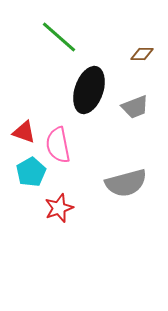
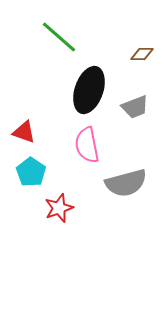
pink semicircle: moved 29 px right
cyan pentagon: rotated 8 degrees counterclockwise
